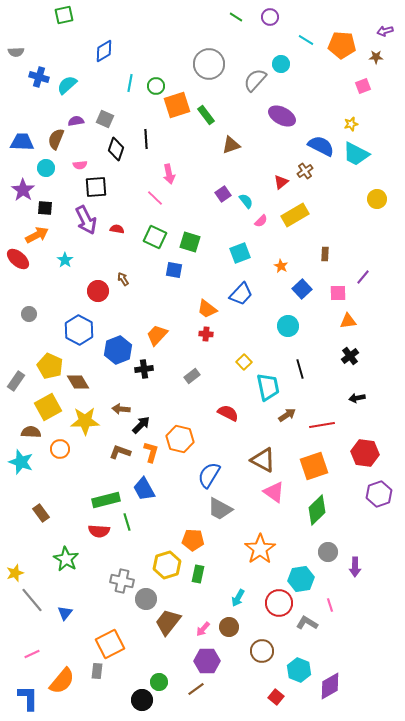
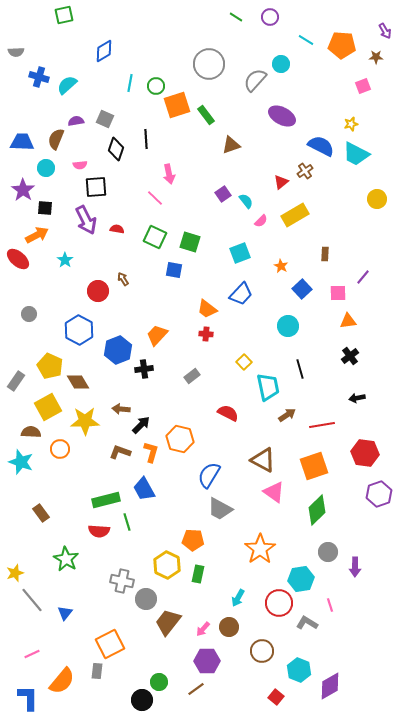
purple arrow at (385, 31): rotated 105 degrees counterclockwise
yellow hexagon at (167, 565): rotated 16 degrees counterclockwise
